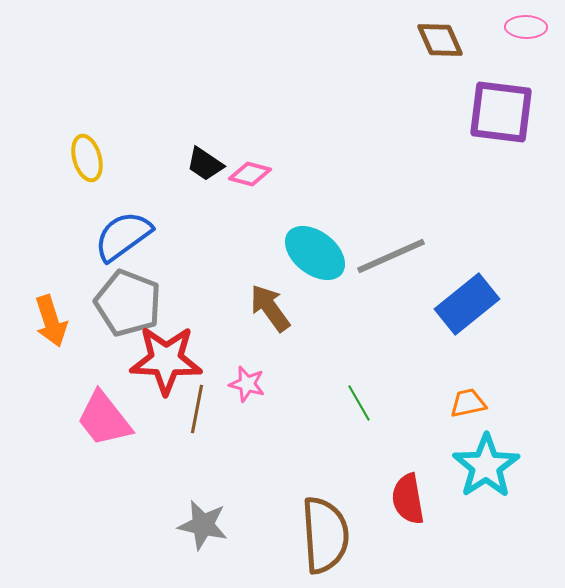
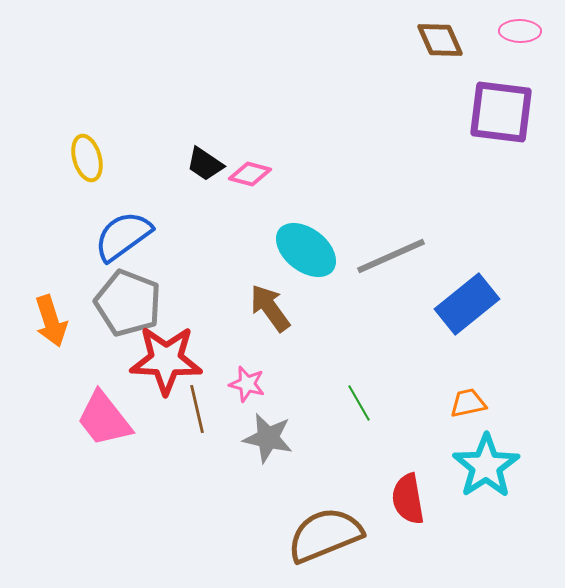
pink ellipse: moved 6 px left, 4 px down
cyan ellipse: moved 9 px left, 3 px up
brown line: rotated 24 degrees counterclockwise
gray star: moved 65 px right, 87 px up
brown semicircle: rotated 108 degrees counterclockwise
